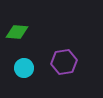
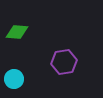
cyan circle: moved 10 px left, 11 px down
